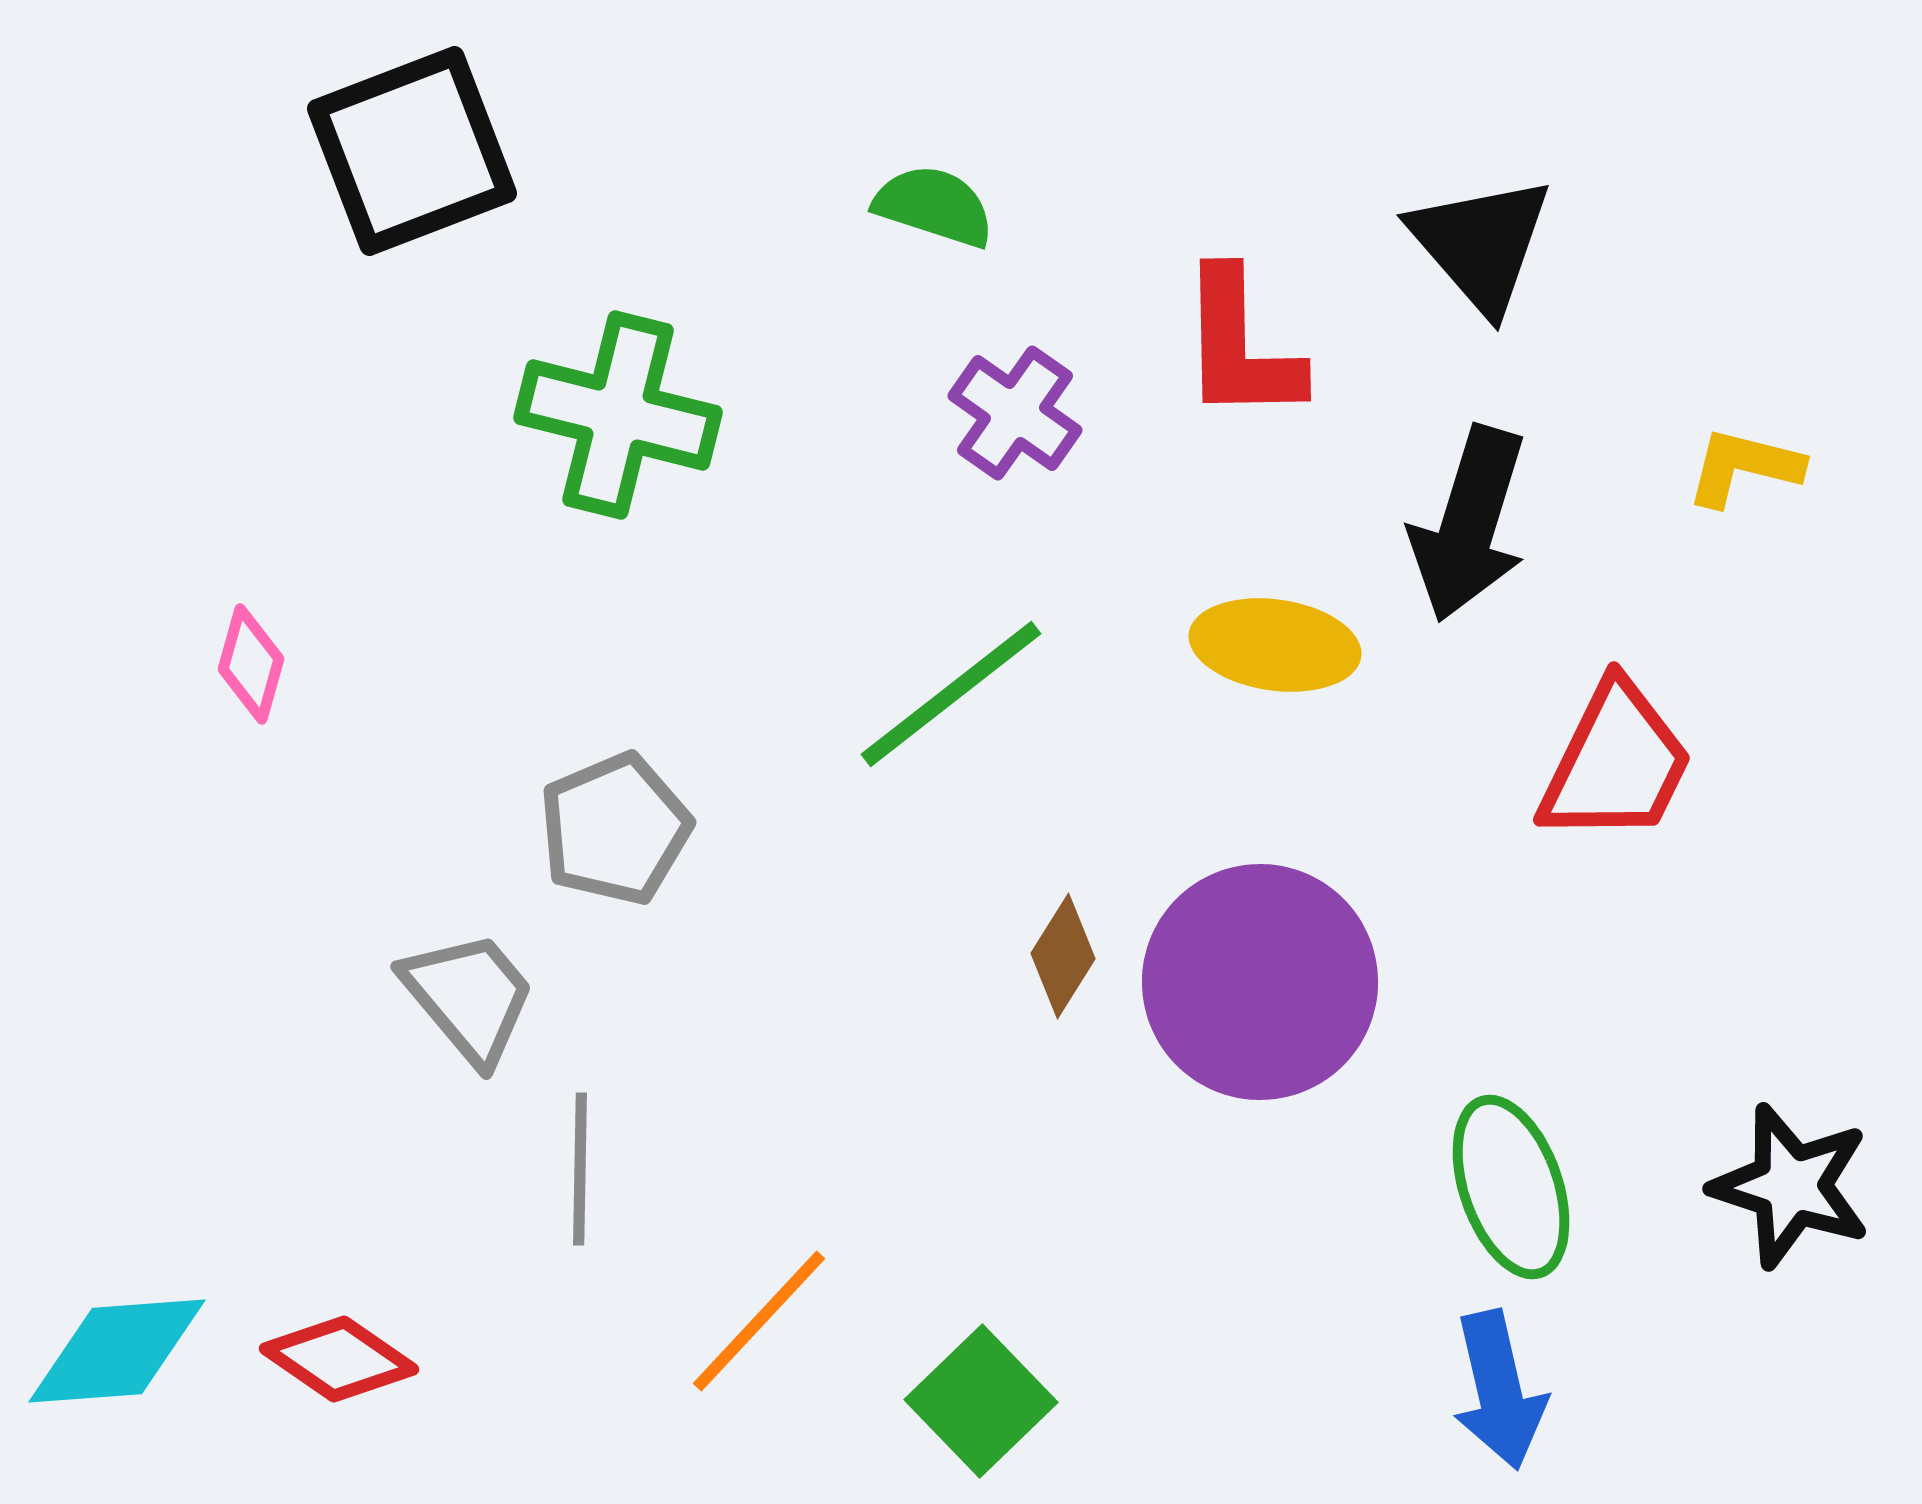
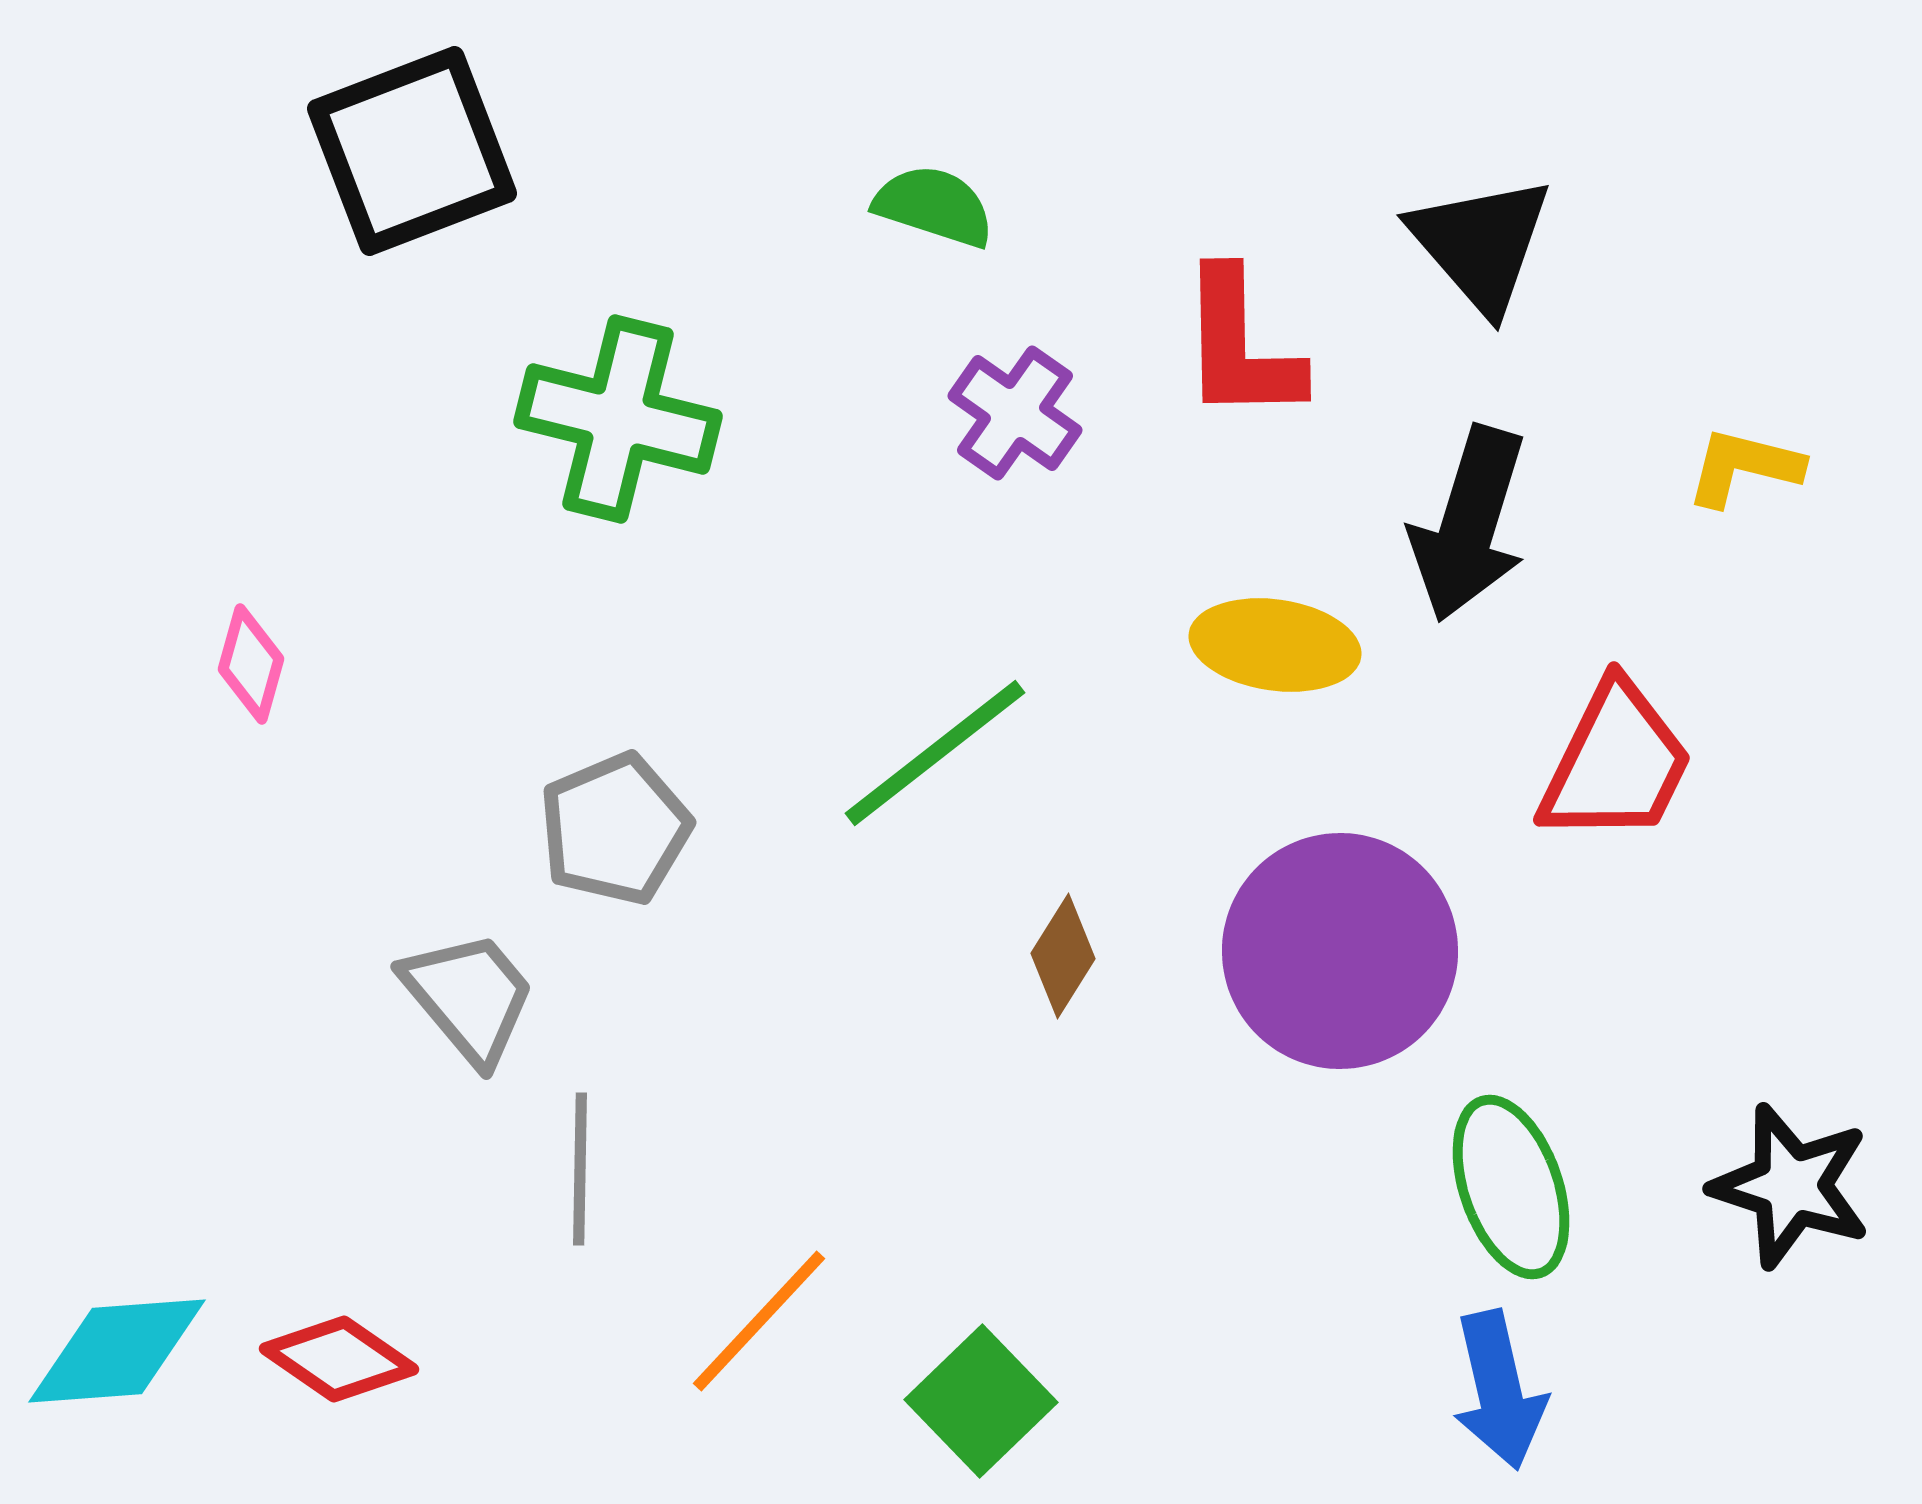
green cross: moved 4 px down
green line: moved 16 px left, 59 px down
purple circle: moved 80 px right, 31 px up
